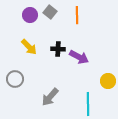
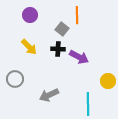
gray square: moved 12 px right, 17 px down
gray arrow: moved 1 px left, 2 px up; rotated 24 degrees clockwise
